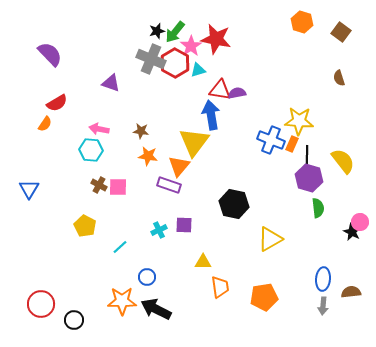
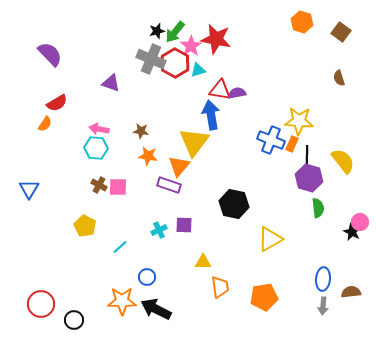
cyan hexagon at (91, 150): moved 5 px right, 2 px up
